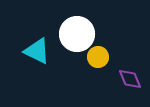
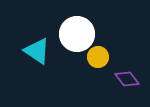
cyan triangle: rotated 8 degrees clockwise
purple diamond: moved 3 px left; rotated 15 degrees counterclockwise
